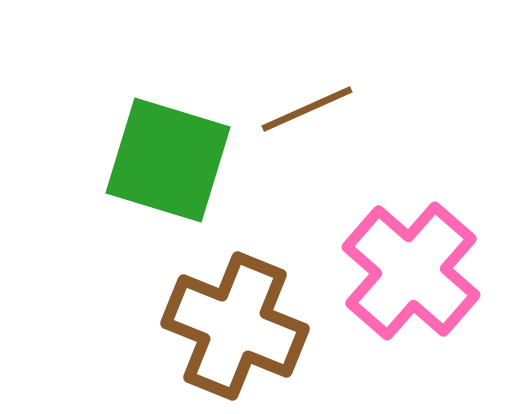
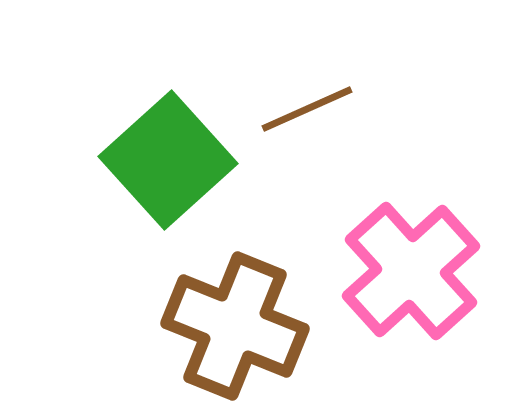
green square: rotated 31 degrees clockwise
pink cross: rotated 7 degrees clockwise
